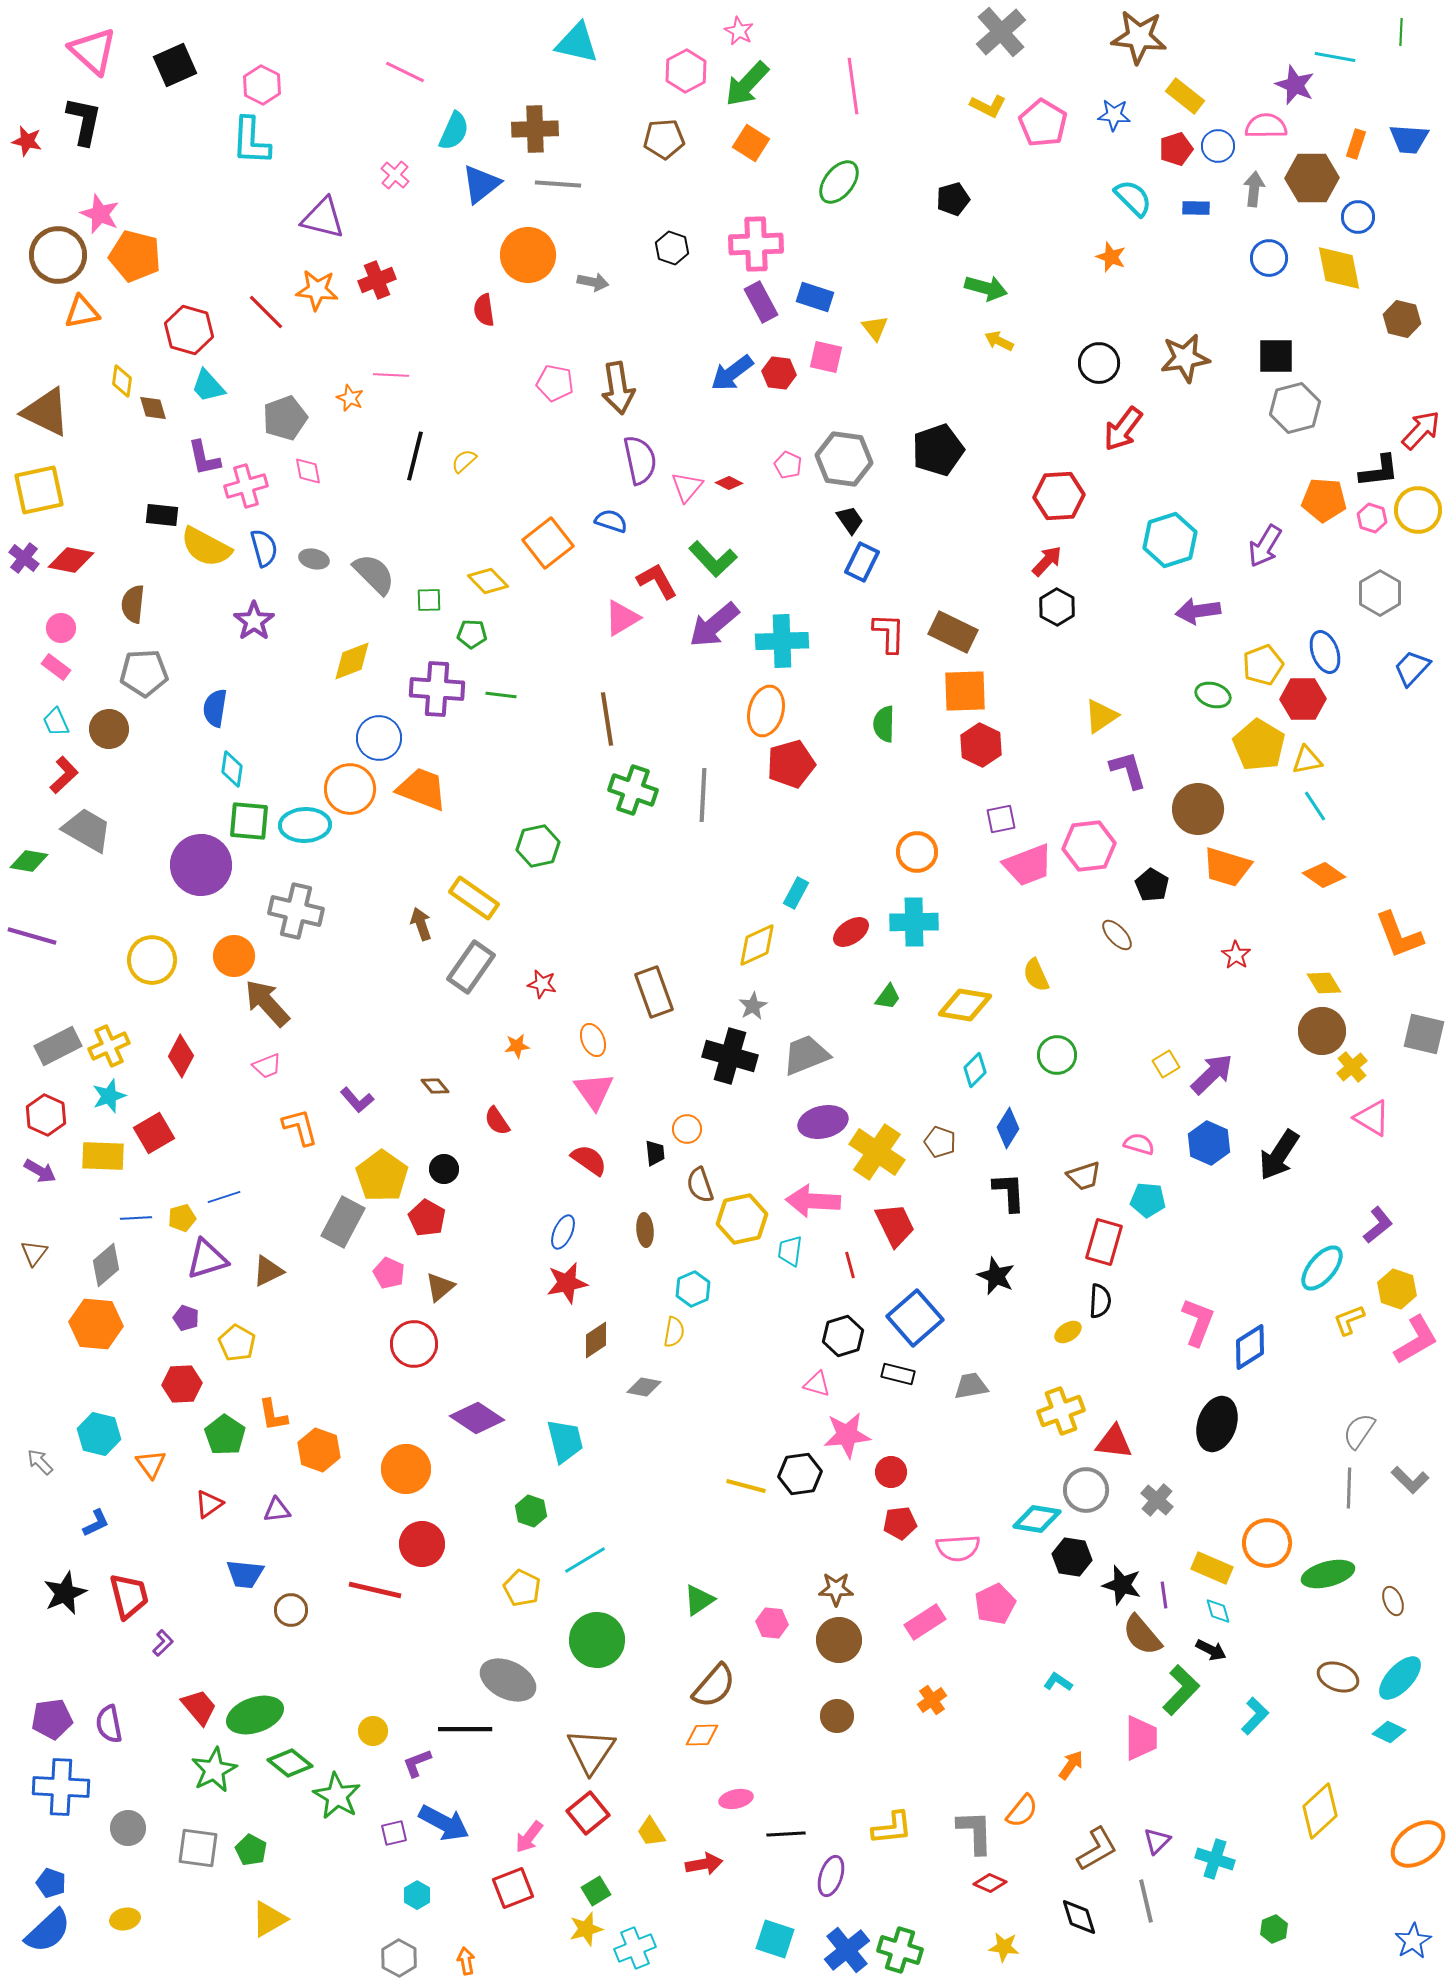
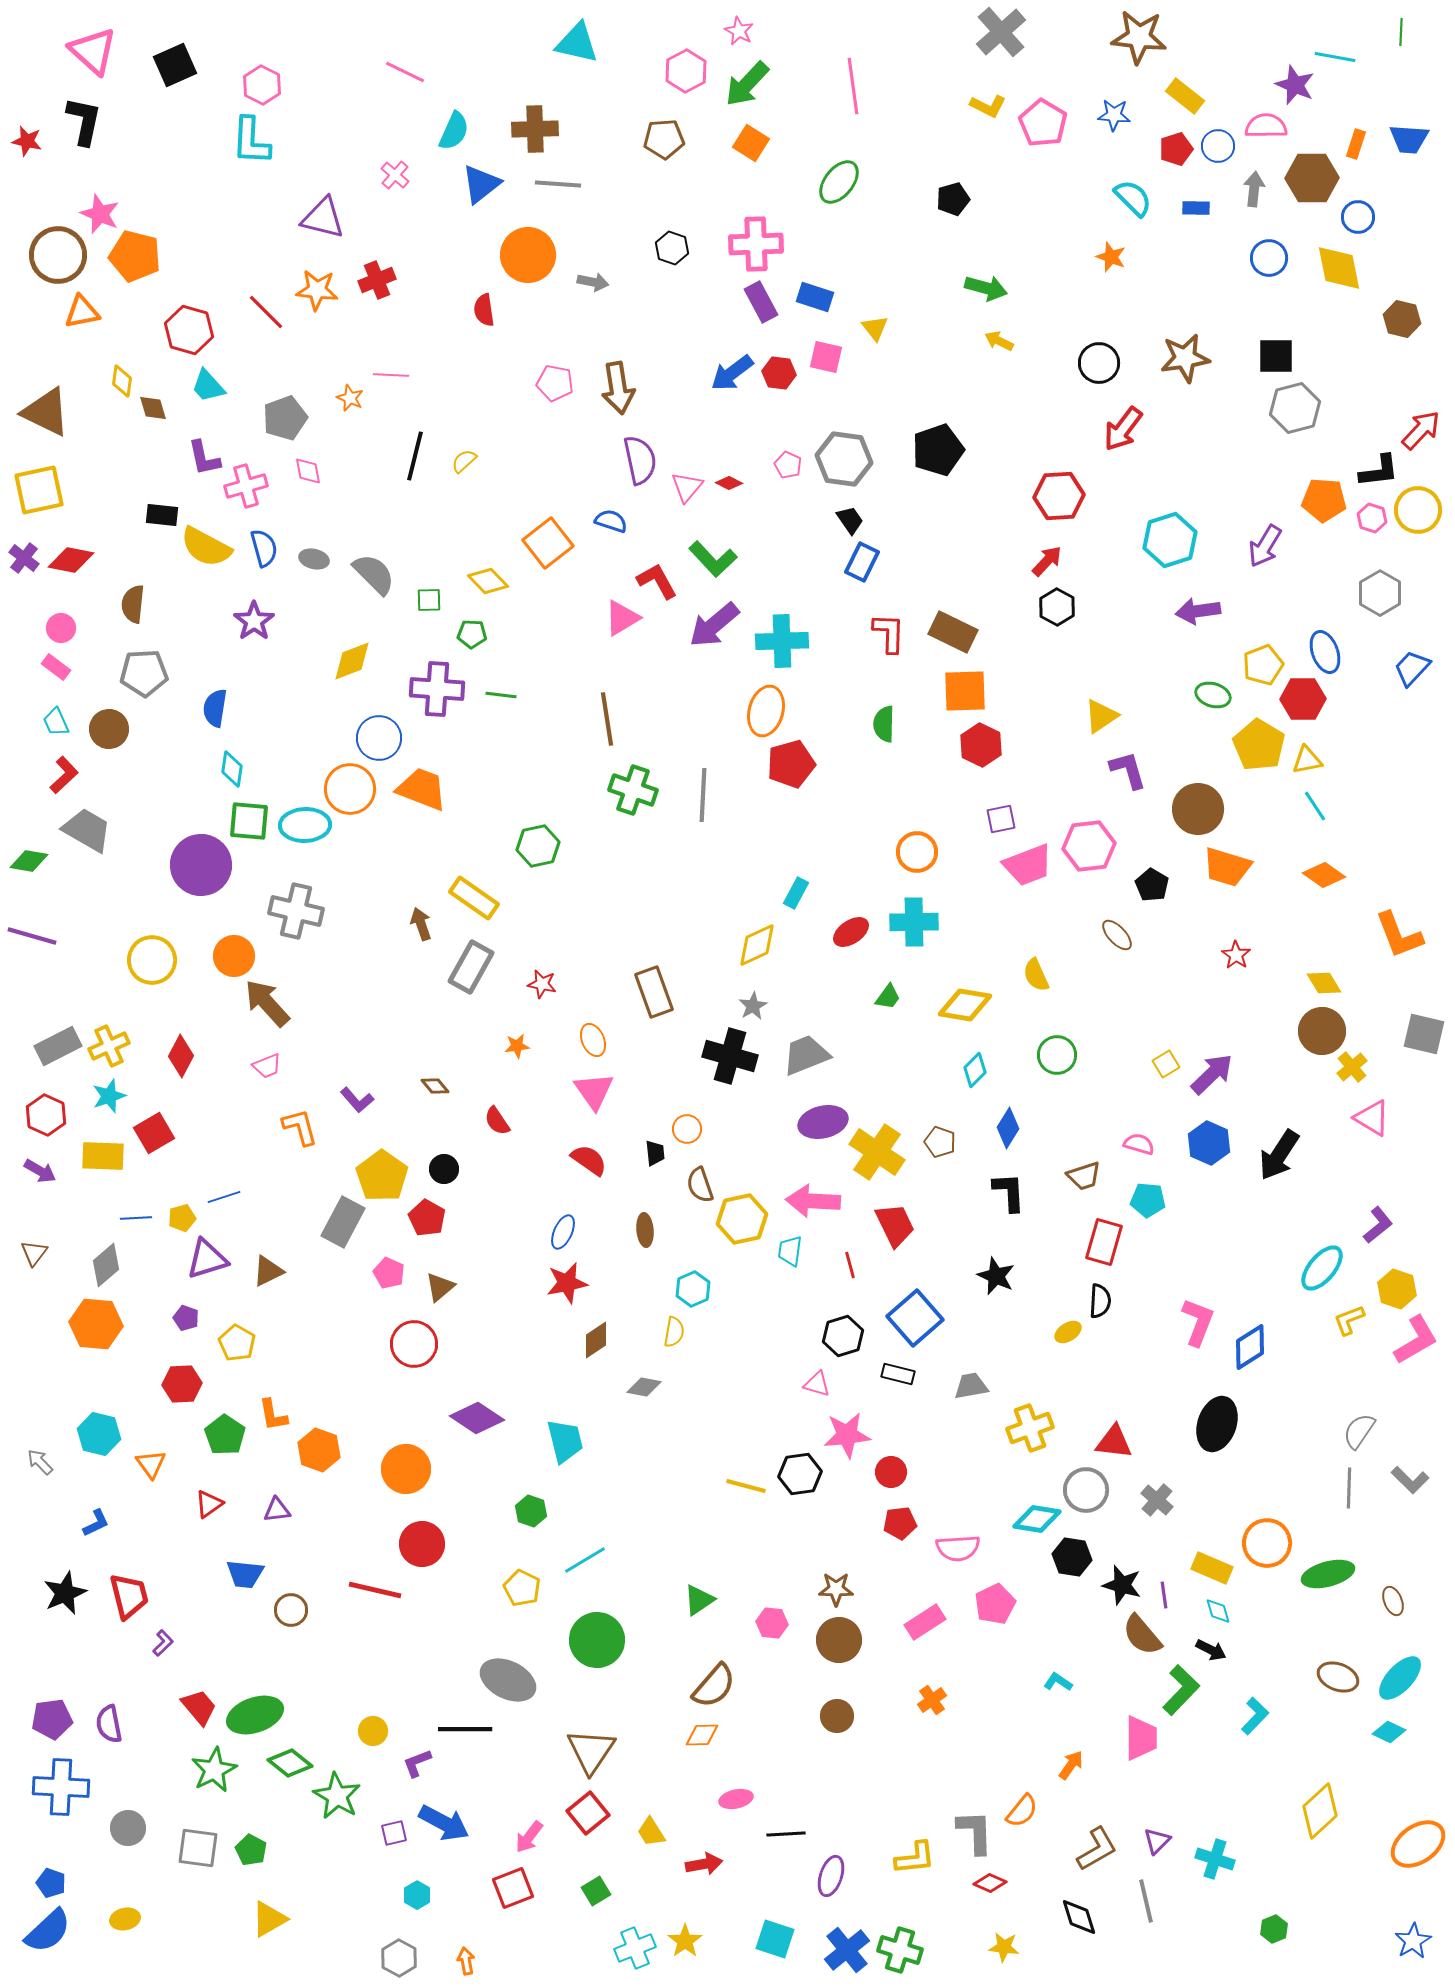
gray rectangle at (471, 967): rotated 6 degrees counterclockwise
yellow cross at (1061, 1411): moved 31 px left, 17 px down
yellow L-shape at (892, 1828): moved 23 px right, 30 px down
yellow star at (586, 1929): moved 99 px right, 12 px down; rotated 20 degrees counterclockwise
